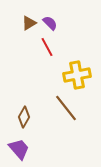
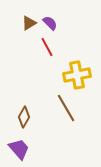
brown line: rotated 8 degrees clockwise
